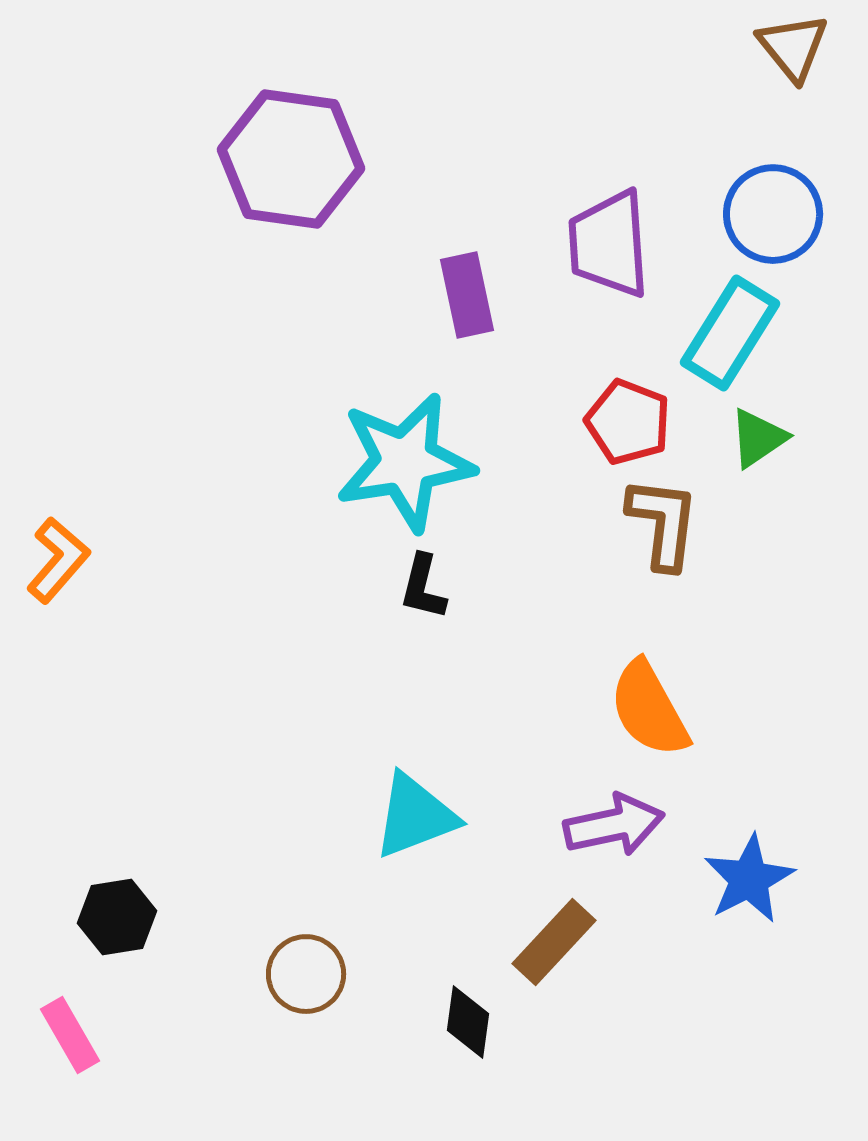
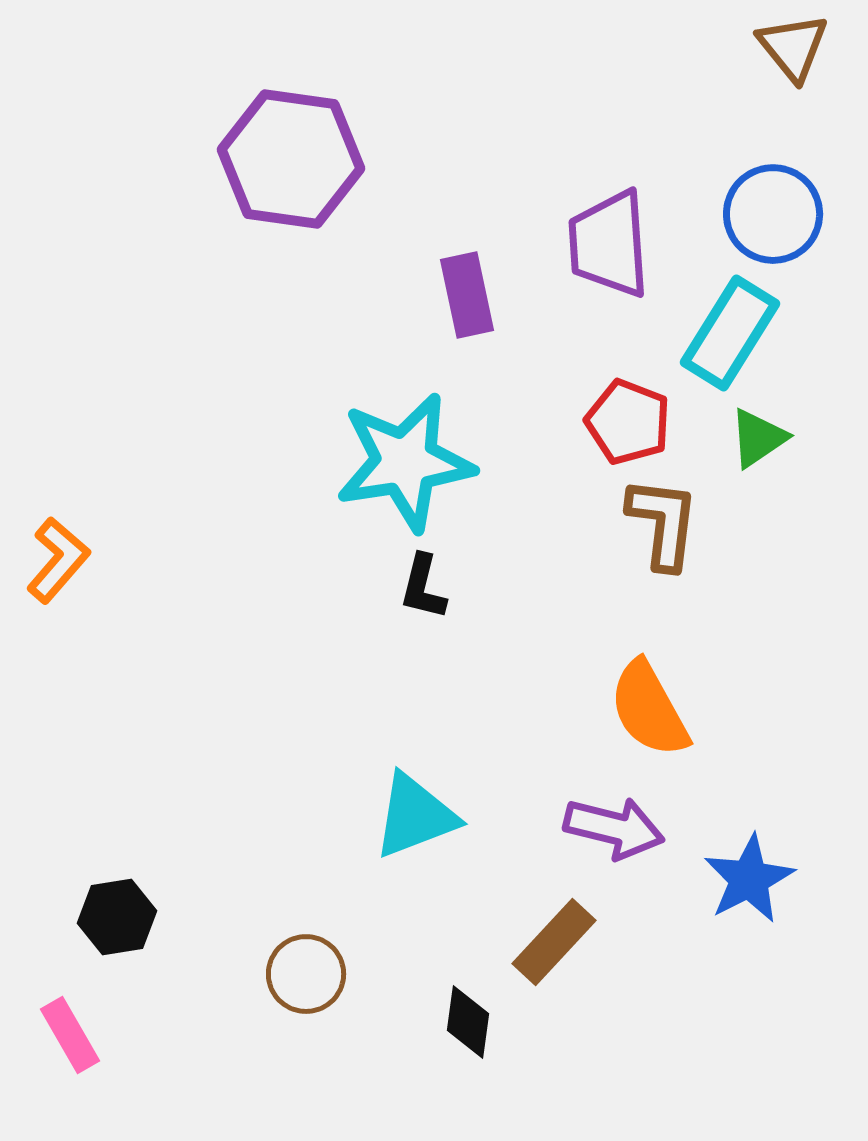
purple arrow: moved 3 px down; rotated 26 degrees clockwise
